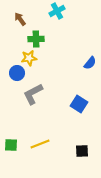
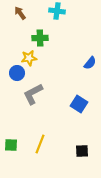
cyan cross: rotated 35 degrees clockwise
brown arrow: moved 6 px up
green cross: moved 4 px right, 1 px up
yellow line: rotated 48 degrees counterclockwise
